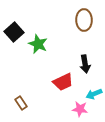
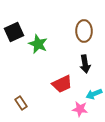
brown ellipse: moved 11 px down
black square: rotated 18 degrees clockwise
red trapezoid: moved 1 px left, 2 px down
